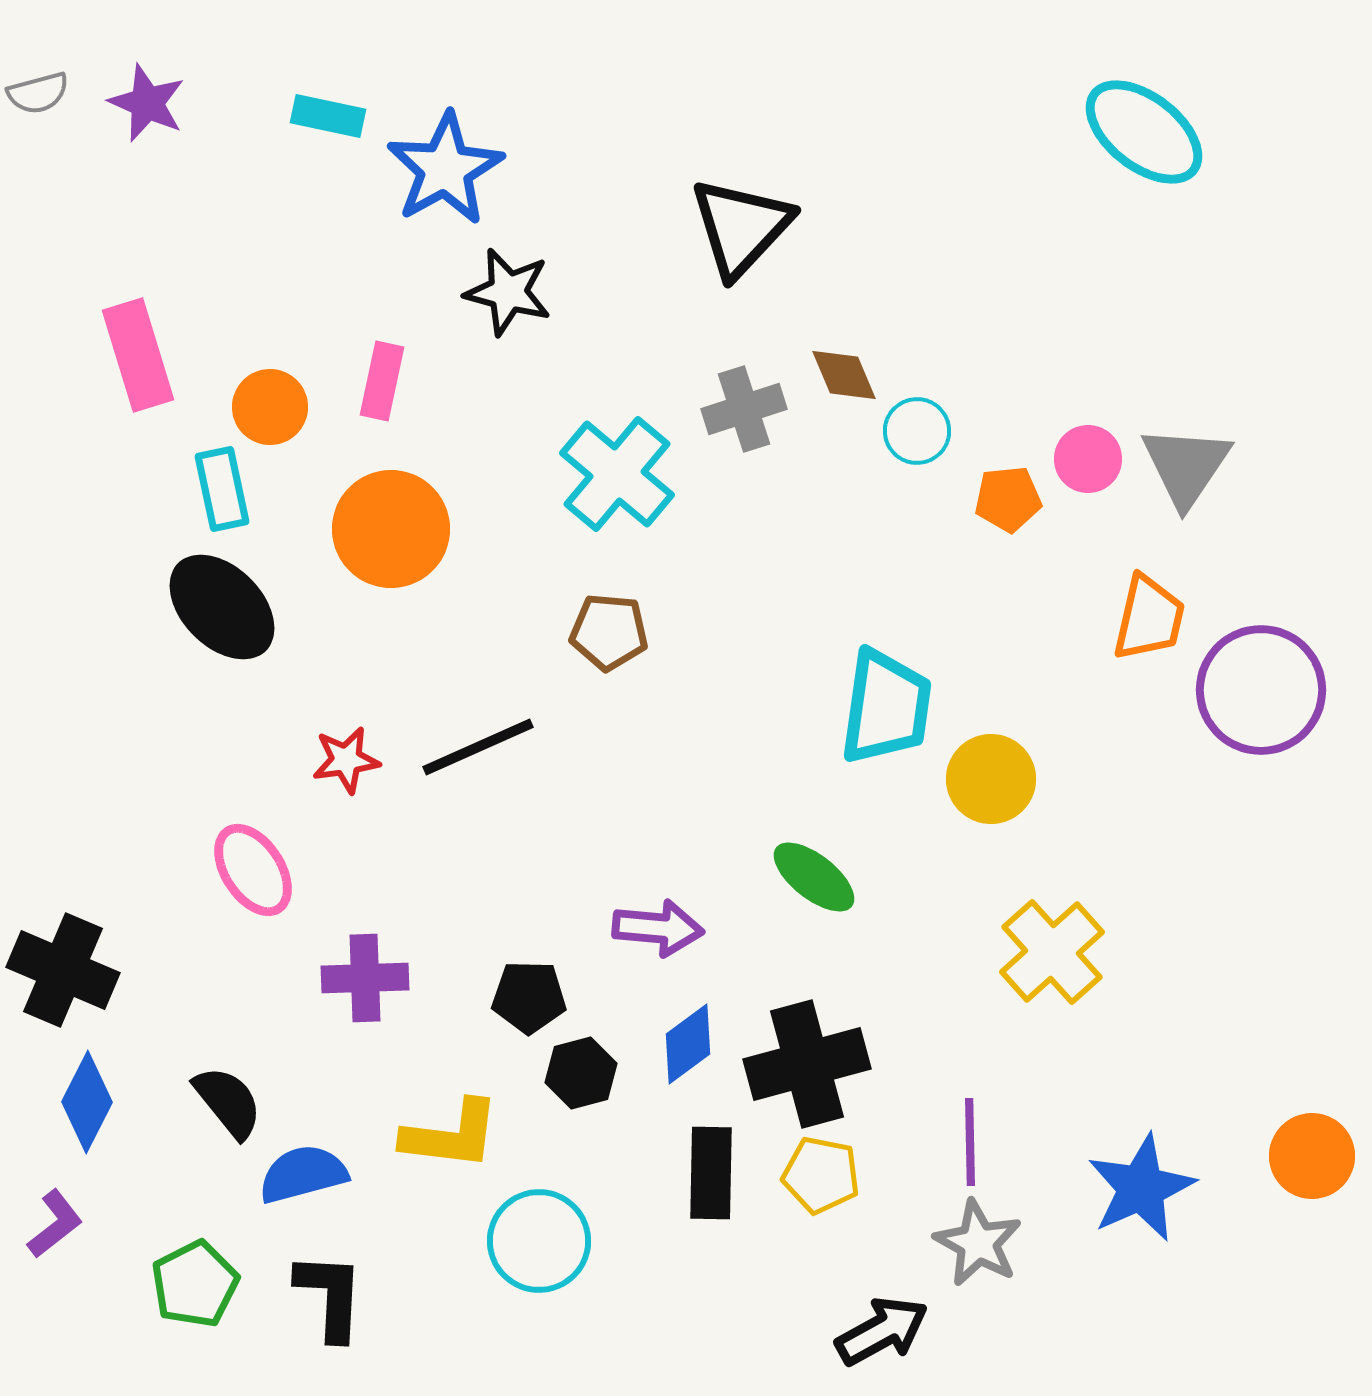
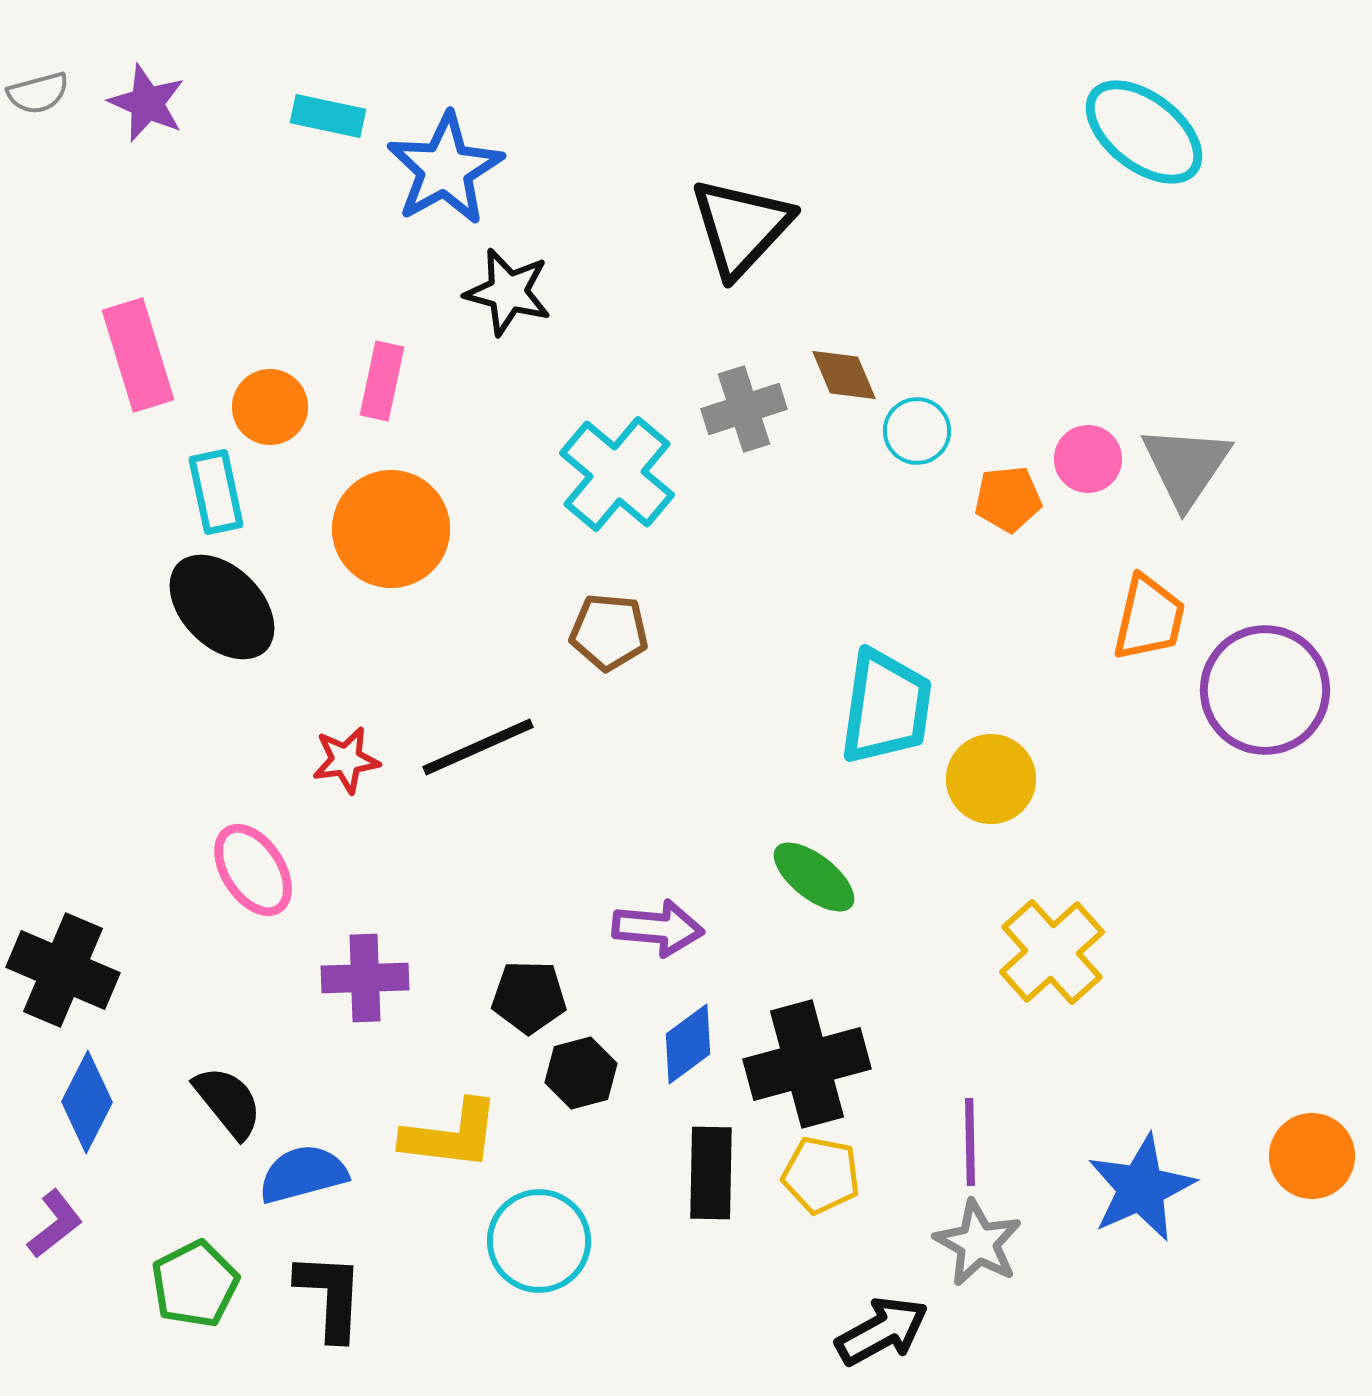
cyan rectangle at (222, 489): moved 6 px left, 3 px down
purple circle at (1261, 690): moved 4 px right
